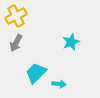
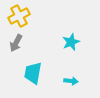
yellow cross: moved 3 px right
cyan trapezoid: moved 3 px left; rotated 35 degrees counterclockwise
cyan arrow: moved 12 px right, 3 px up
